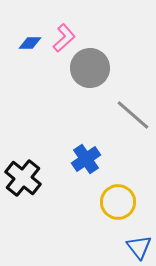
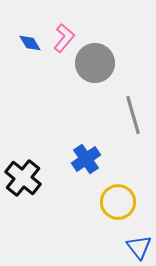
pink L-shape: rotated 8 degrees counterclockwise
blue diamond: rotated 60 degrees clockwise
gray circle: moved 5 px right, 5 px up
gray line: rotated 33 degrees clockwise
